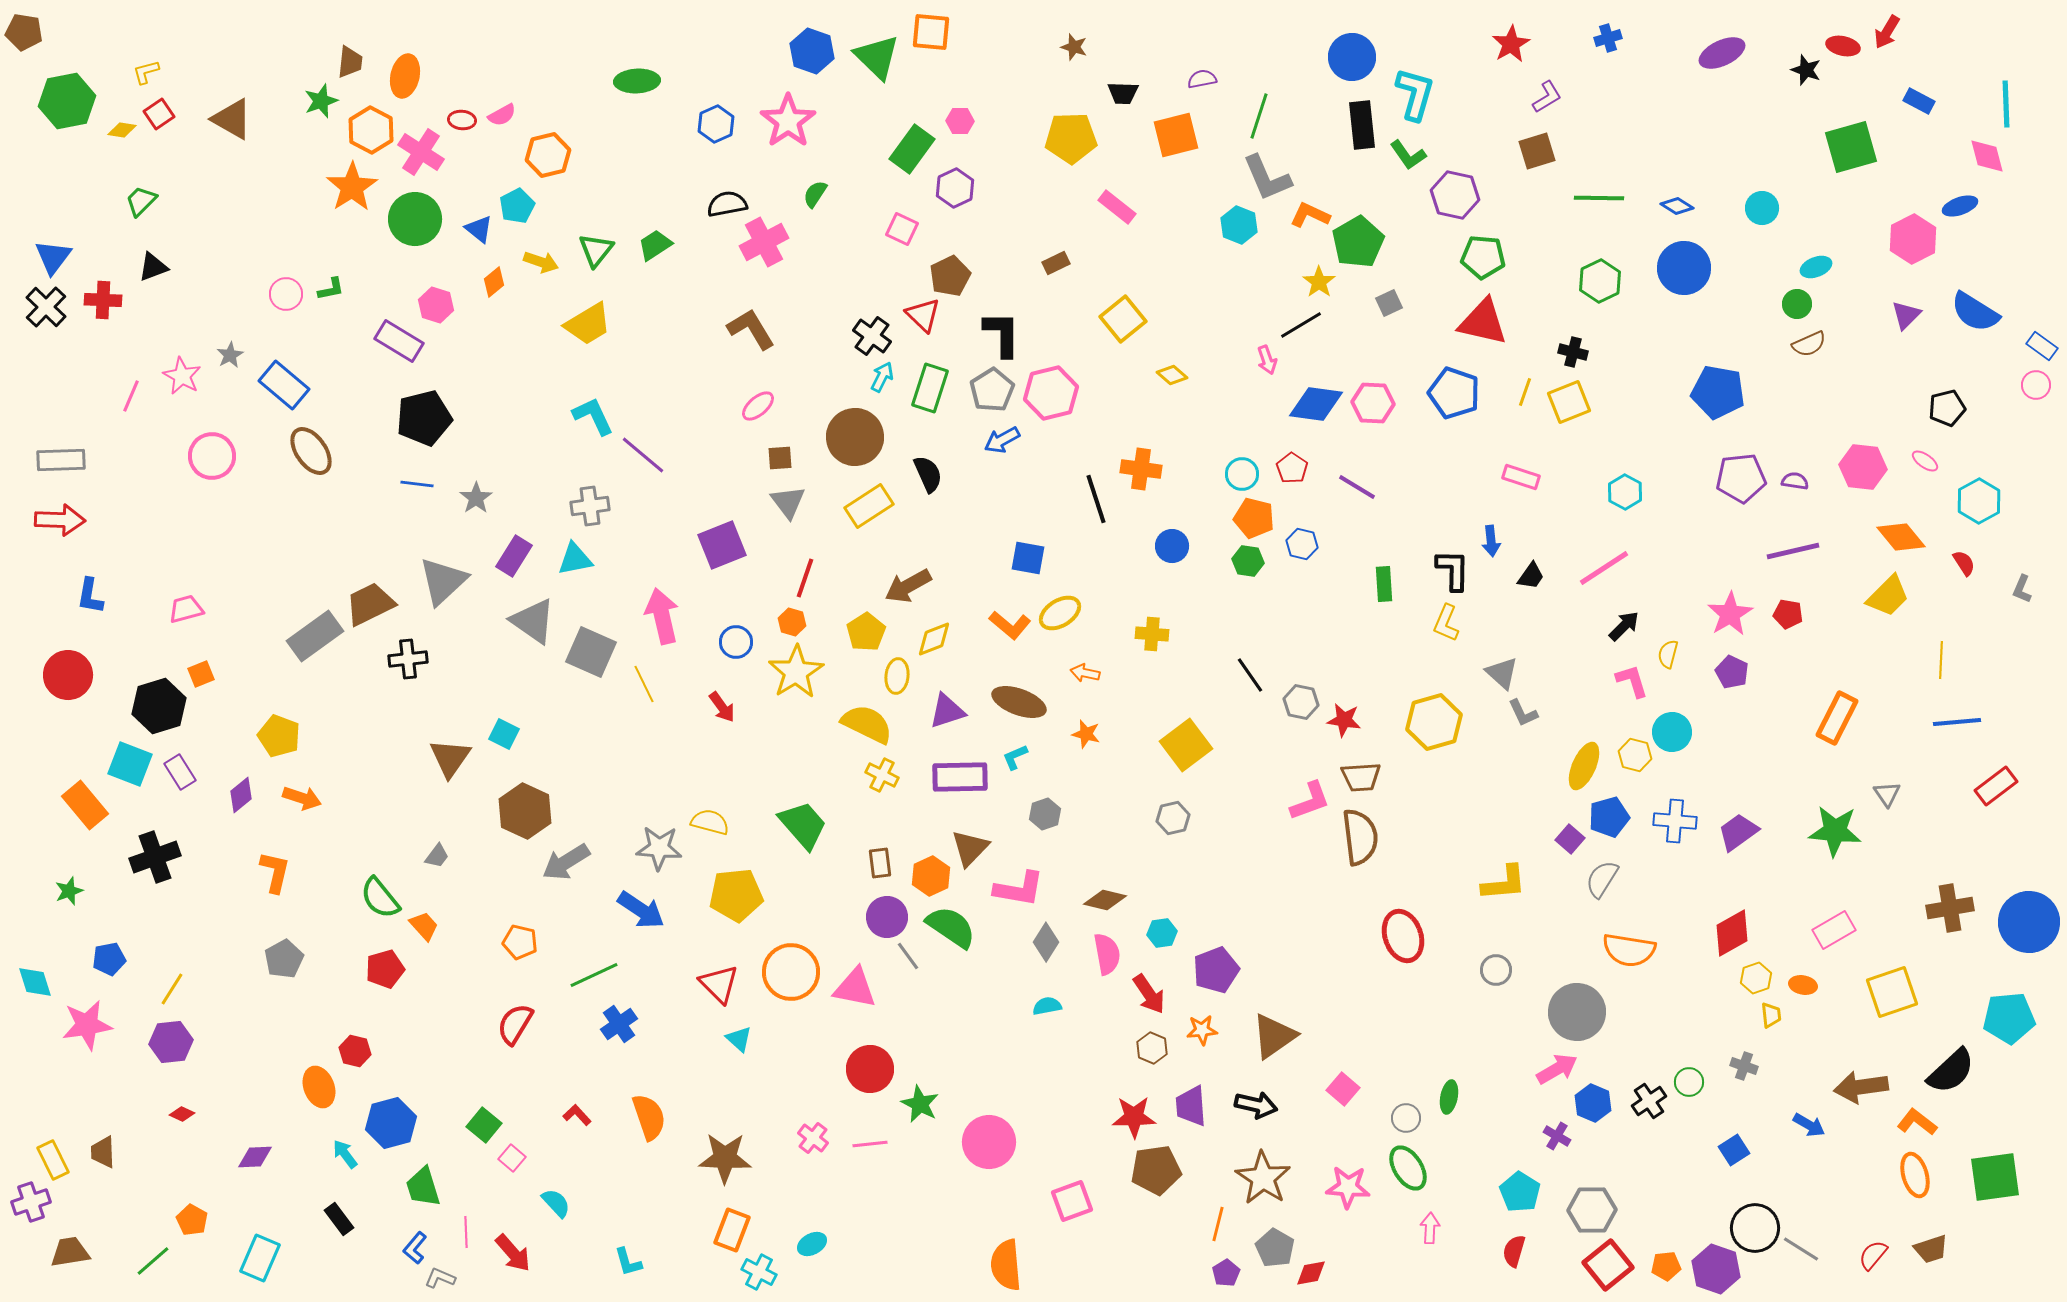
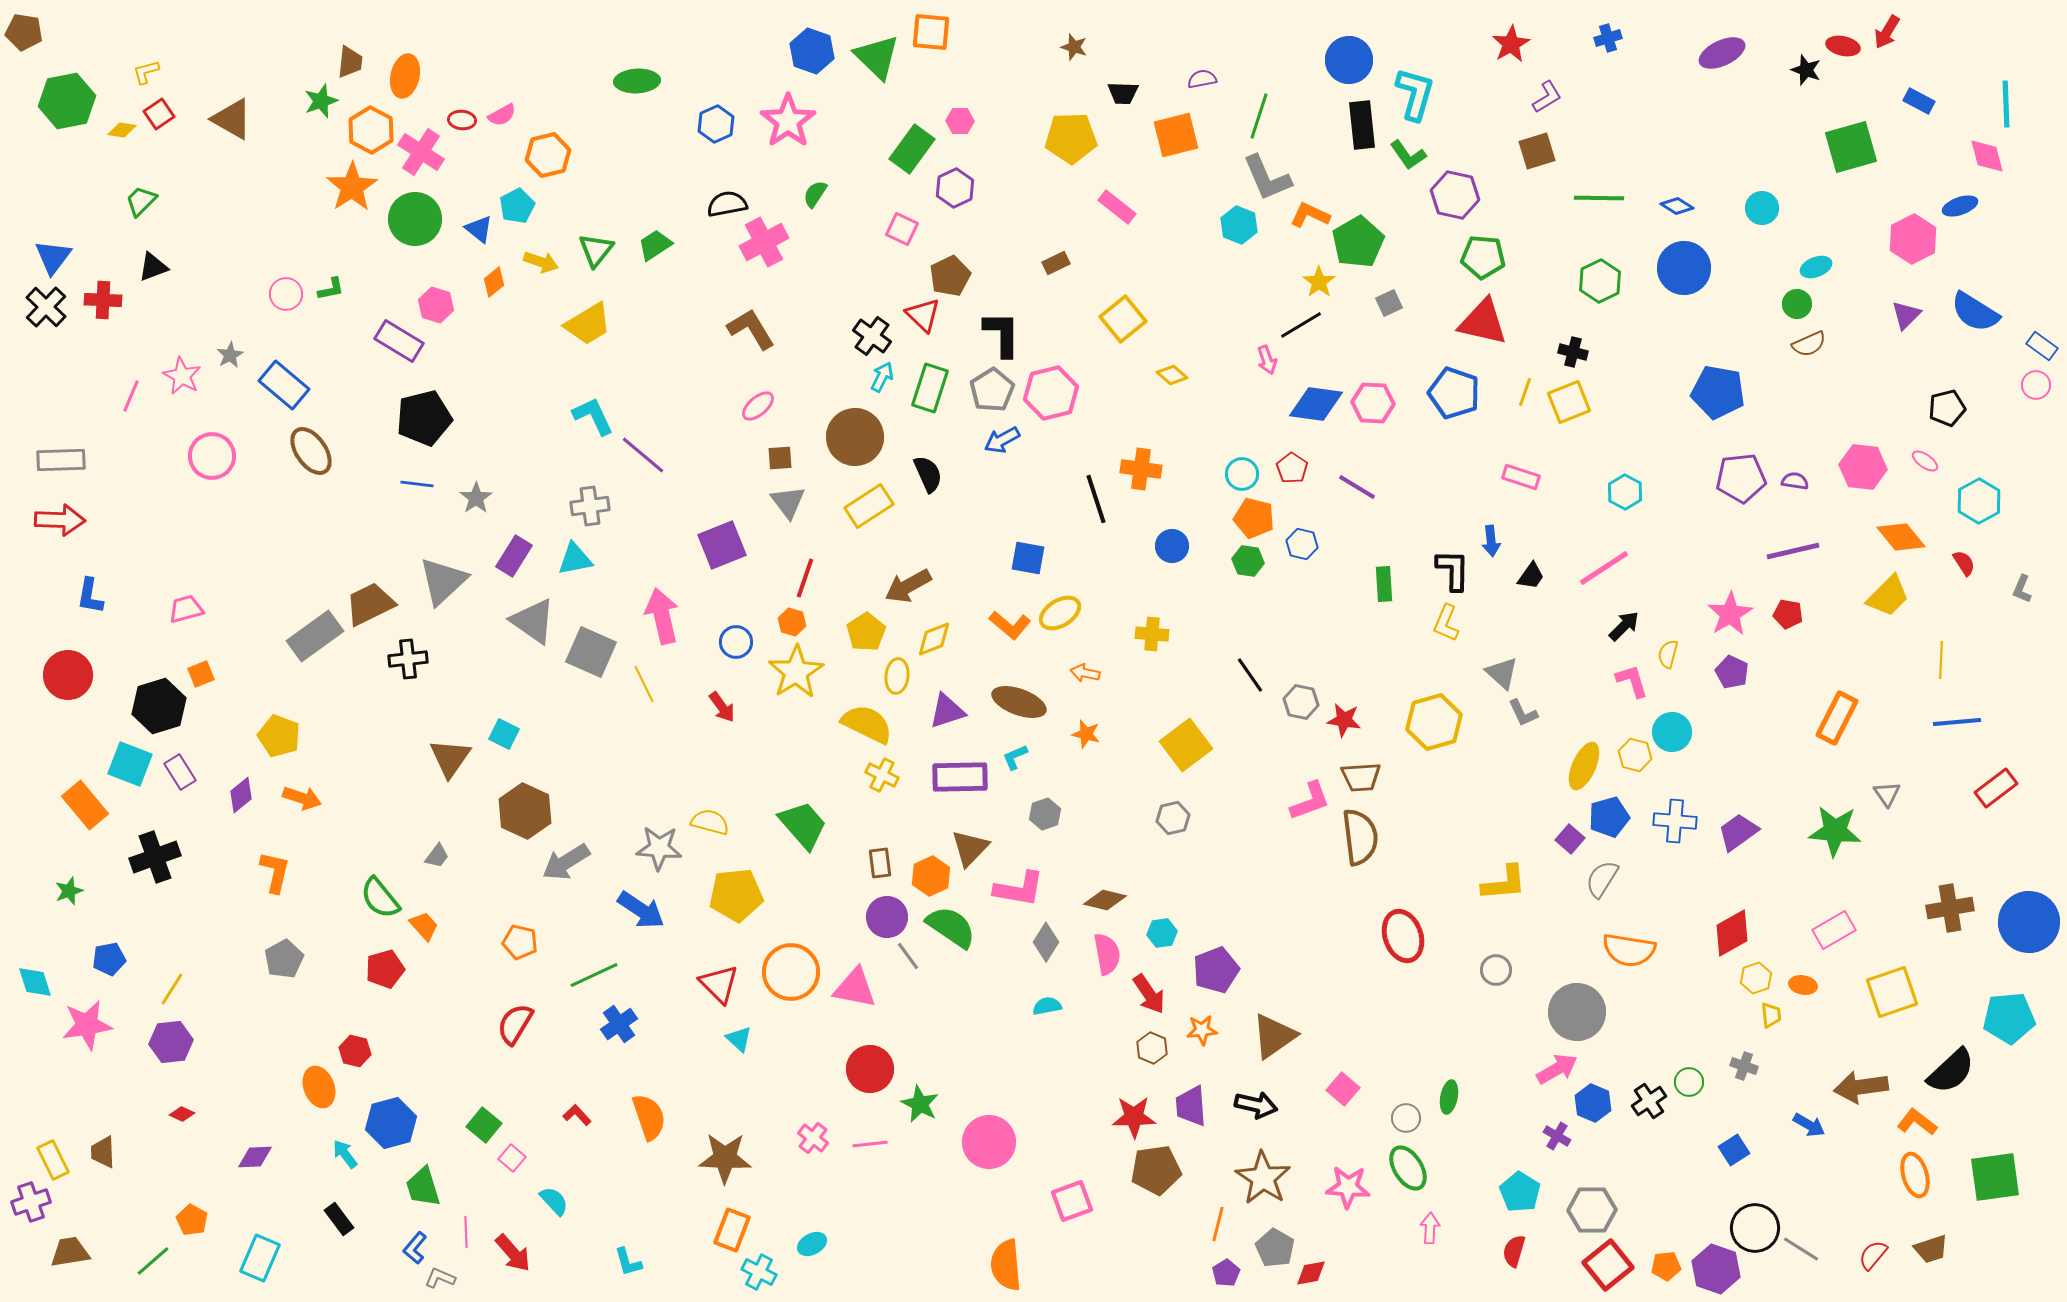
blue circle at (1352, 57): moved 3 px left, 3 px down
red rectangle at (1996, 786): moved 2 px down
cyan semicircle at (556, 1203): moved 2 px left, 2 px up
